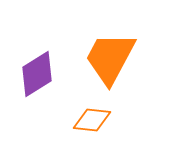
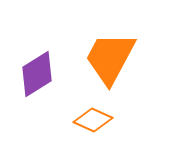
orange diamond: moved 1 px right; rotated 18 degrees clockwise
